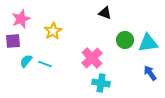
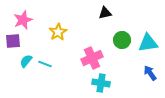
black triangle: rotated 32 degrees counterclockwise
pink star: moved 2 px right, 1 px down
yellow star: moved 5 px right, 1 px down
green circle: moved 3 px left
pink cross: rotated 20 degrees clockwise
